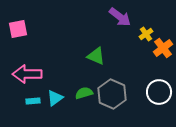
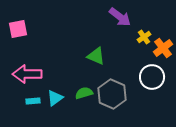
yellow cross: moved 2 px left, 3 px down
white circle: moved 7 px left, 15 px up
